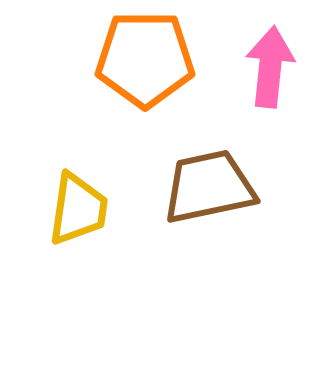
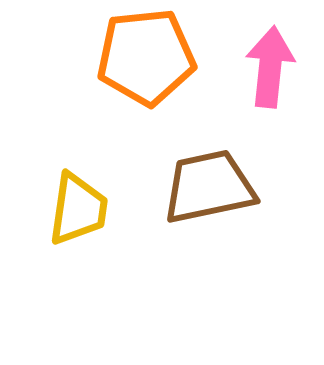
orange pentagon: moved 1 px right, 2 px up; rotated 6 degrees counterclockwise
